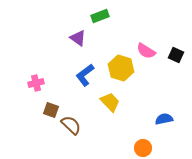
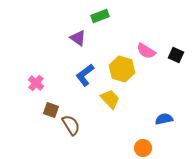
yellow hexagon: moved 1 px right, 1 px down
pink cross: rotated 35 degrees counterclockwise
yellow trapezoid: moved 3 px up
brown semicircle: rotated 15 degrees clockwise
